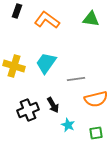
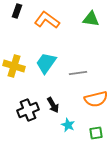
gray line: moved 2 px right, 6 px up
